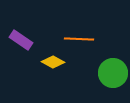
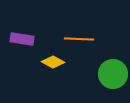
purple rectangle: moved 1 px right, 1 px up; rotated 25 degrees counterclockwise
green circle: moved 1 px down
